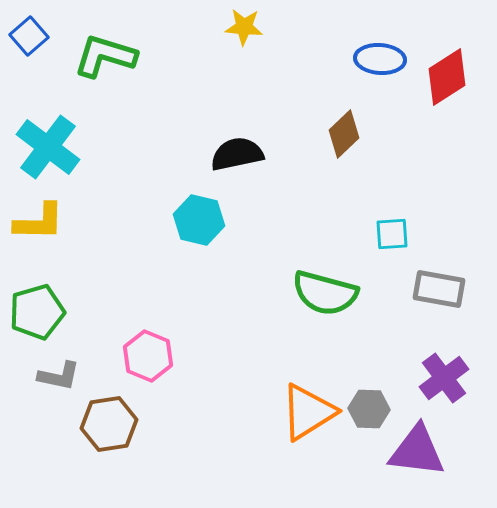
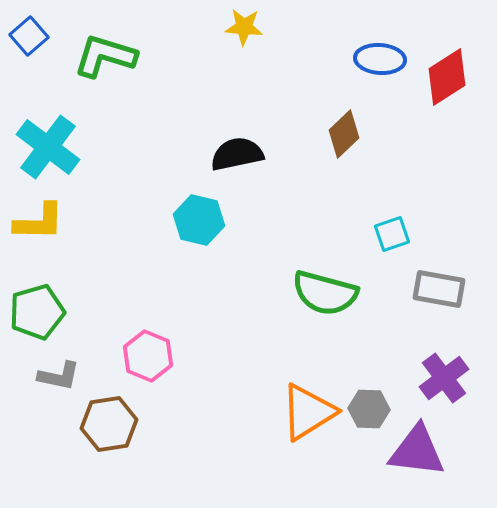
cyan square: rotated 15 degrees counterclockwise
